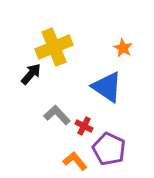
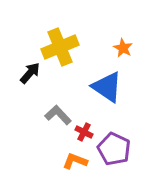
yellow cross: moved 6 px right
black arrow: moved 1 px left, 1 px up
gray L-shape: moved 1 px right
red cross: moved 6 px down
purple pentagon: moved 5 px right
orange L-shape: rotated 30 degrees counterclockwise
